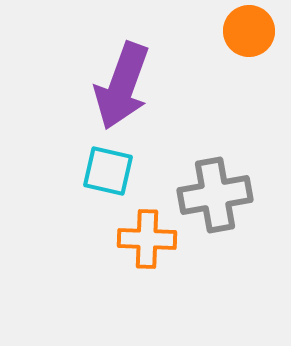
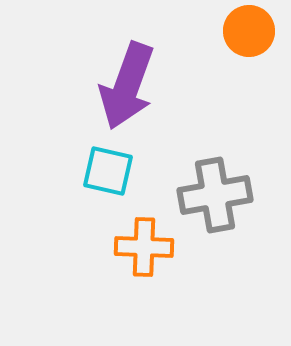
purple arrow: moved 5 px right
orange cross: moved 3 px left, 8 px down
